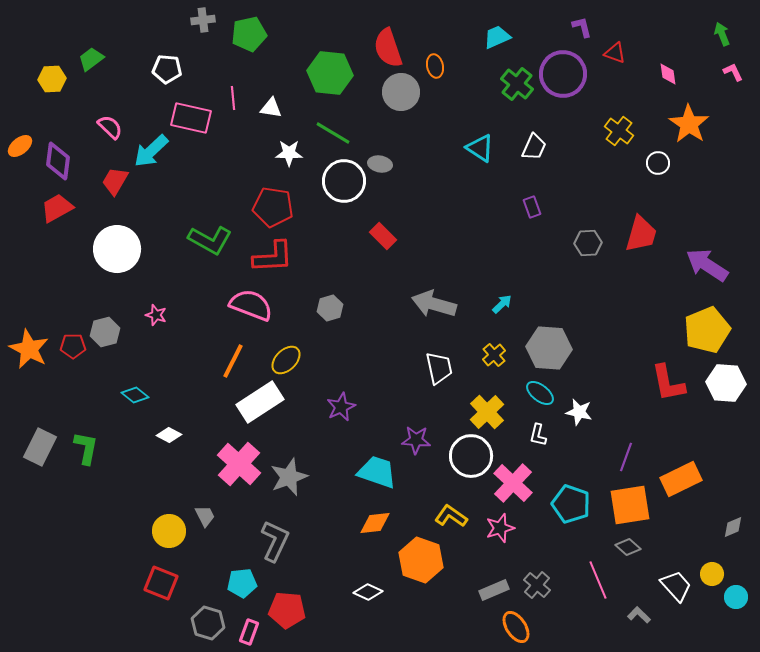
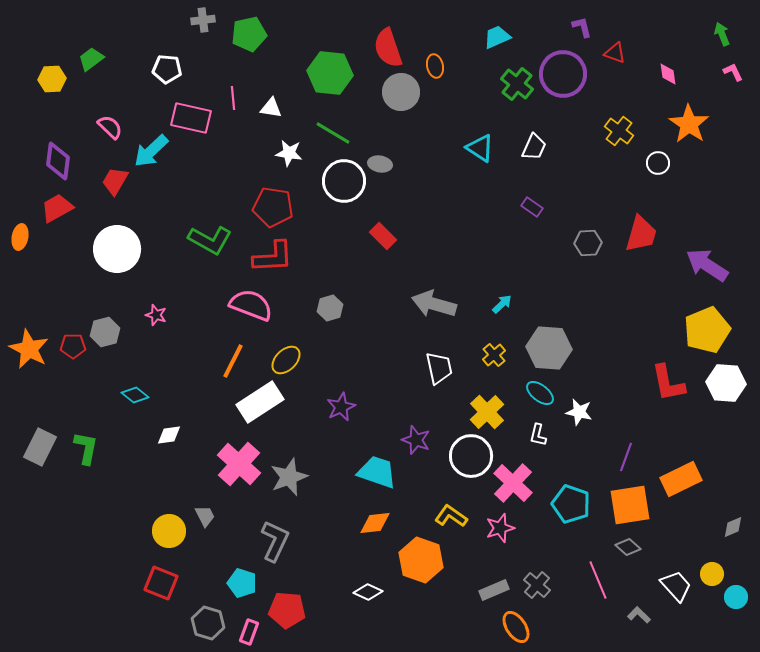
orange ellipse at (20, 146): moved 91 px down; rotated 40 degrees counterclockwise
white star at (289, 153): rotated 8 degrees clockwise
purple rectangle at (532, 207): rotated 35 degrees counterclockwise
white diamond at (169, 435): rotated 35 degrees counterclockwise
purple star at (416, 440): rotated 16 degrees clockwise
cyan pentagon at (242, 583): rotated 24 degrees clockwise
